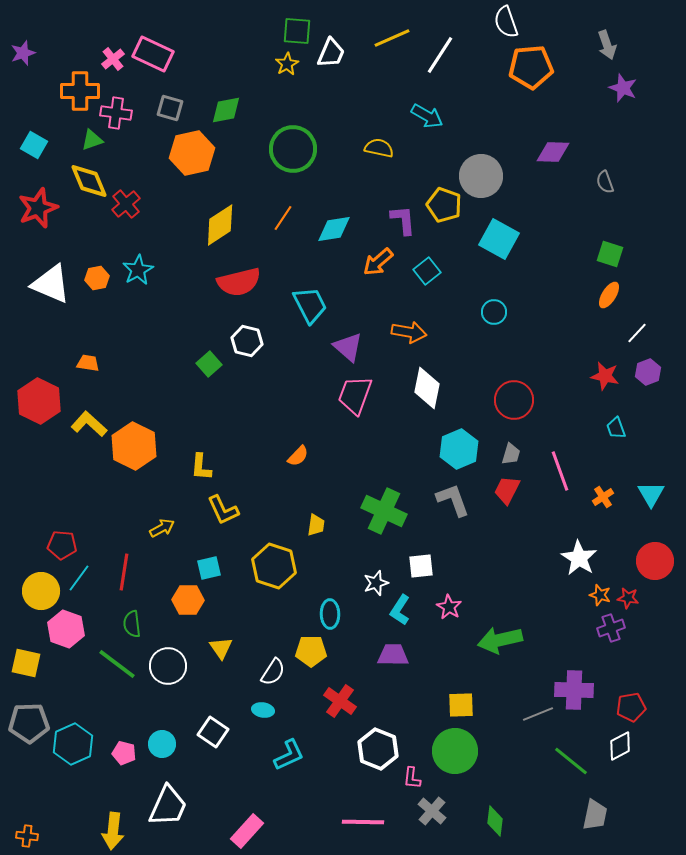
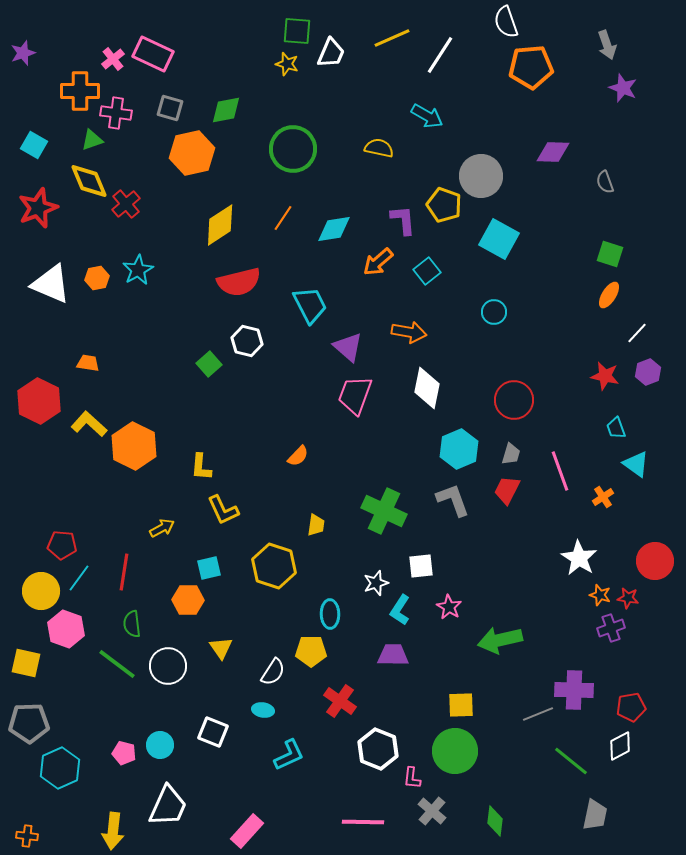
yellow star at (287, 64): rotated 25 degrees counterclockwise
cyan triangle at (651, 494): moved 15 px left, 30 px up; rotated 24 degrees counterclockwise
white square at (213, 732): rotated 12 degrees counterclockwise
cyan hexagon at (73, 744): moved 13 px left, 24 px down
cyan circle at (162, 744): moved 2 px left, 1 px down
